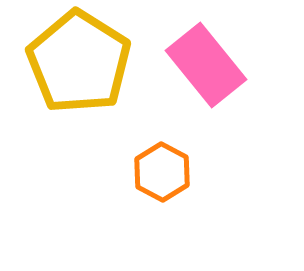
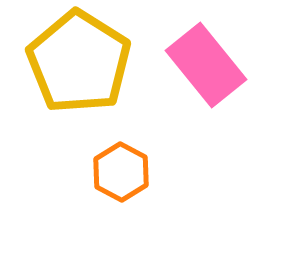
orange hexagon: moved 41 px left
